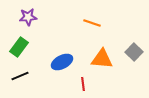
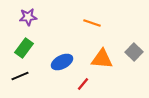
green rectangle: moved 5 px right, 1 px down
red line: rotated 48 degrees clockwise
